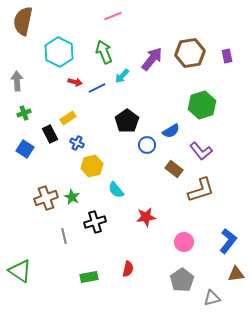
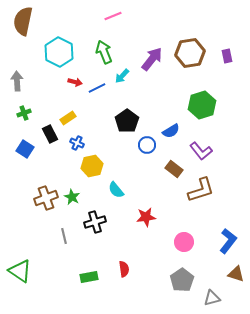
red semicircle: moved 4 px left; rotated 21 degrees counterclockwise
brown triangle: rotated 24 degrees clockwise
